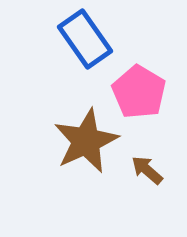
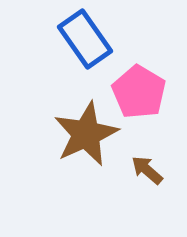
brown star: moved 7 px up
